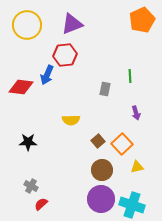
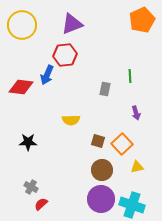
yellow circle: moved 5 px left
brown square: rotated 32 degrees counterclockwise
gray cross: moved 1 px down
